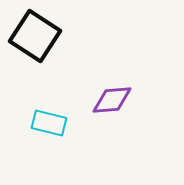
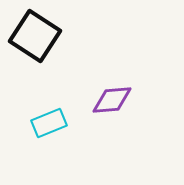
cyan rectangle: rotated 36 degrees counterclockwise
